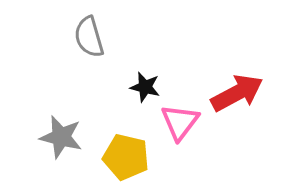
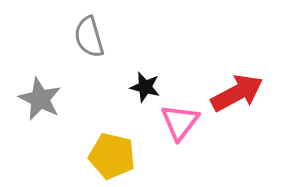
gray star: moved 21 px left, 38 px up; rotated 12 degrees clockwise
yellow pentagon: moved 14 px left, 1 px up
